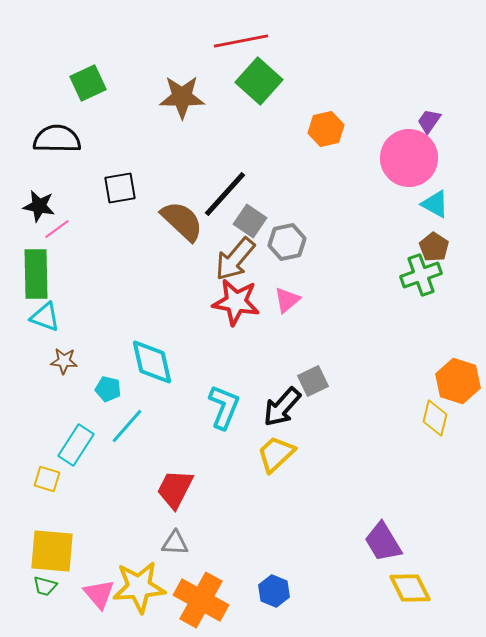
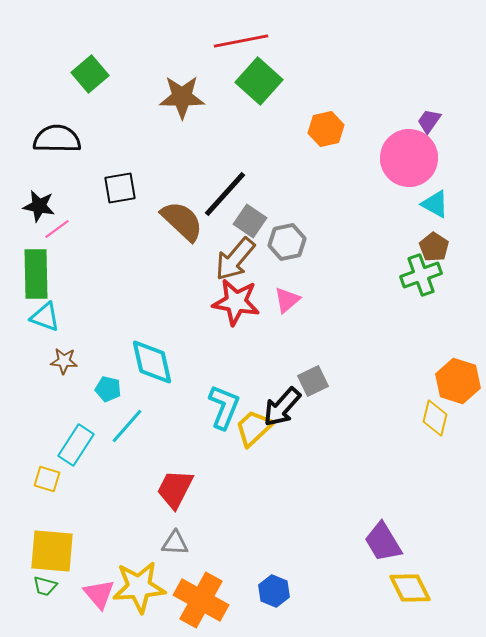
green square at (88, 83): moved 2 px right, 9 px up; rotated 15 degrees counterclockwise
yellow trapezoid at (276, 454): moved 22 px left, 26 px up
